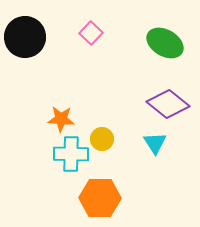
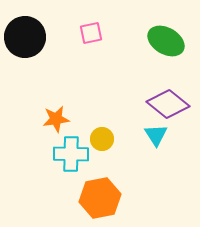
pink square: rotated 35 degrees clockwise
green ellipse: moved 1 px right, 2 px up
orange star: moved 5 px left; rotated 12 degrees counterclockwise
cyan triangle: moved 1 px right, 8 px up
orange hexagon: rotated 12 degrees counterclockwise
